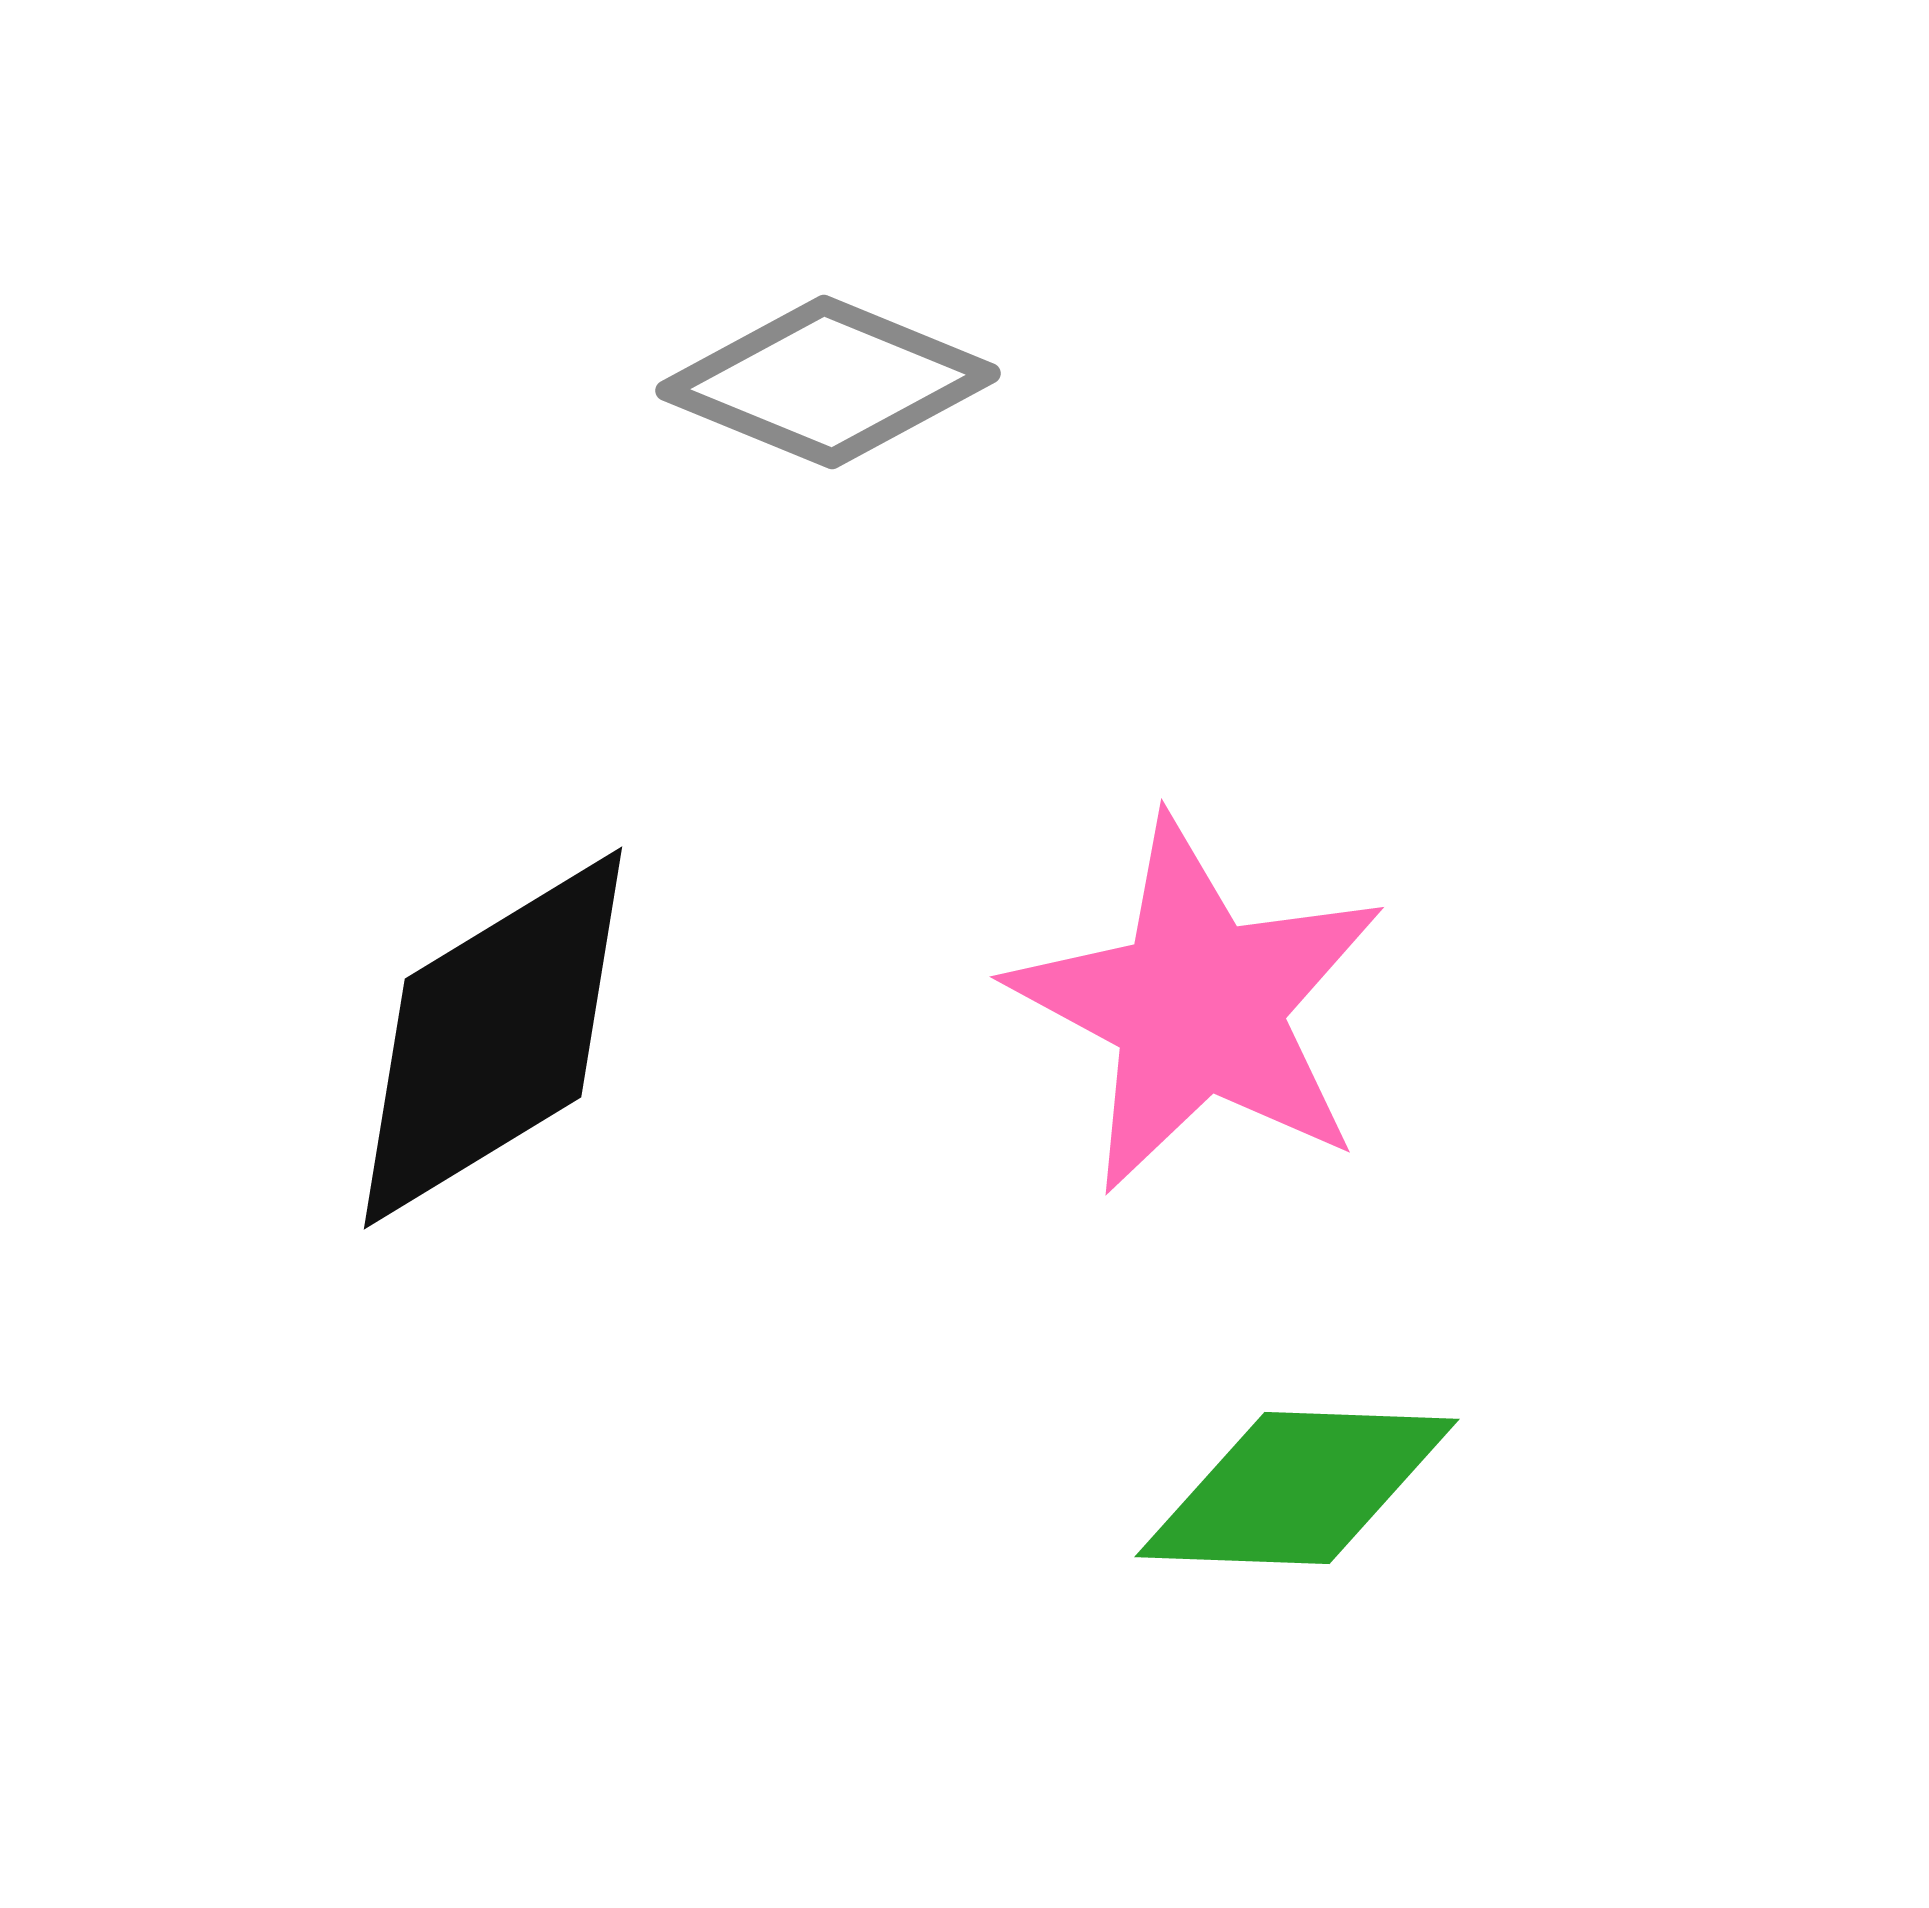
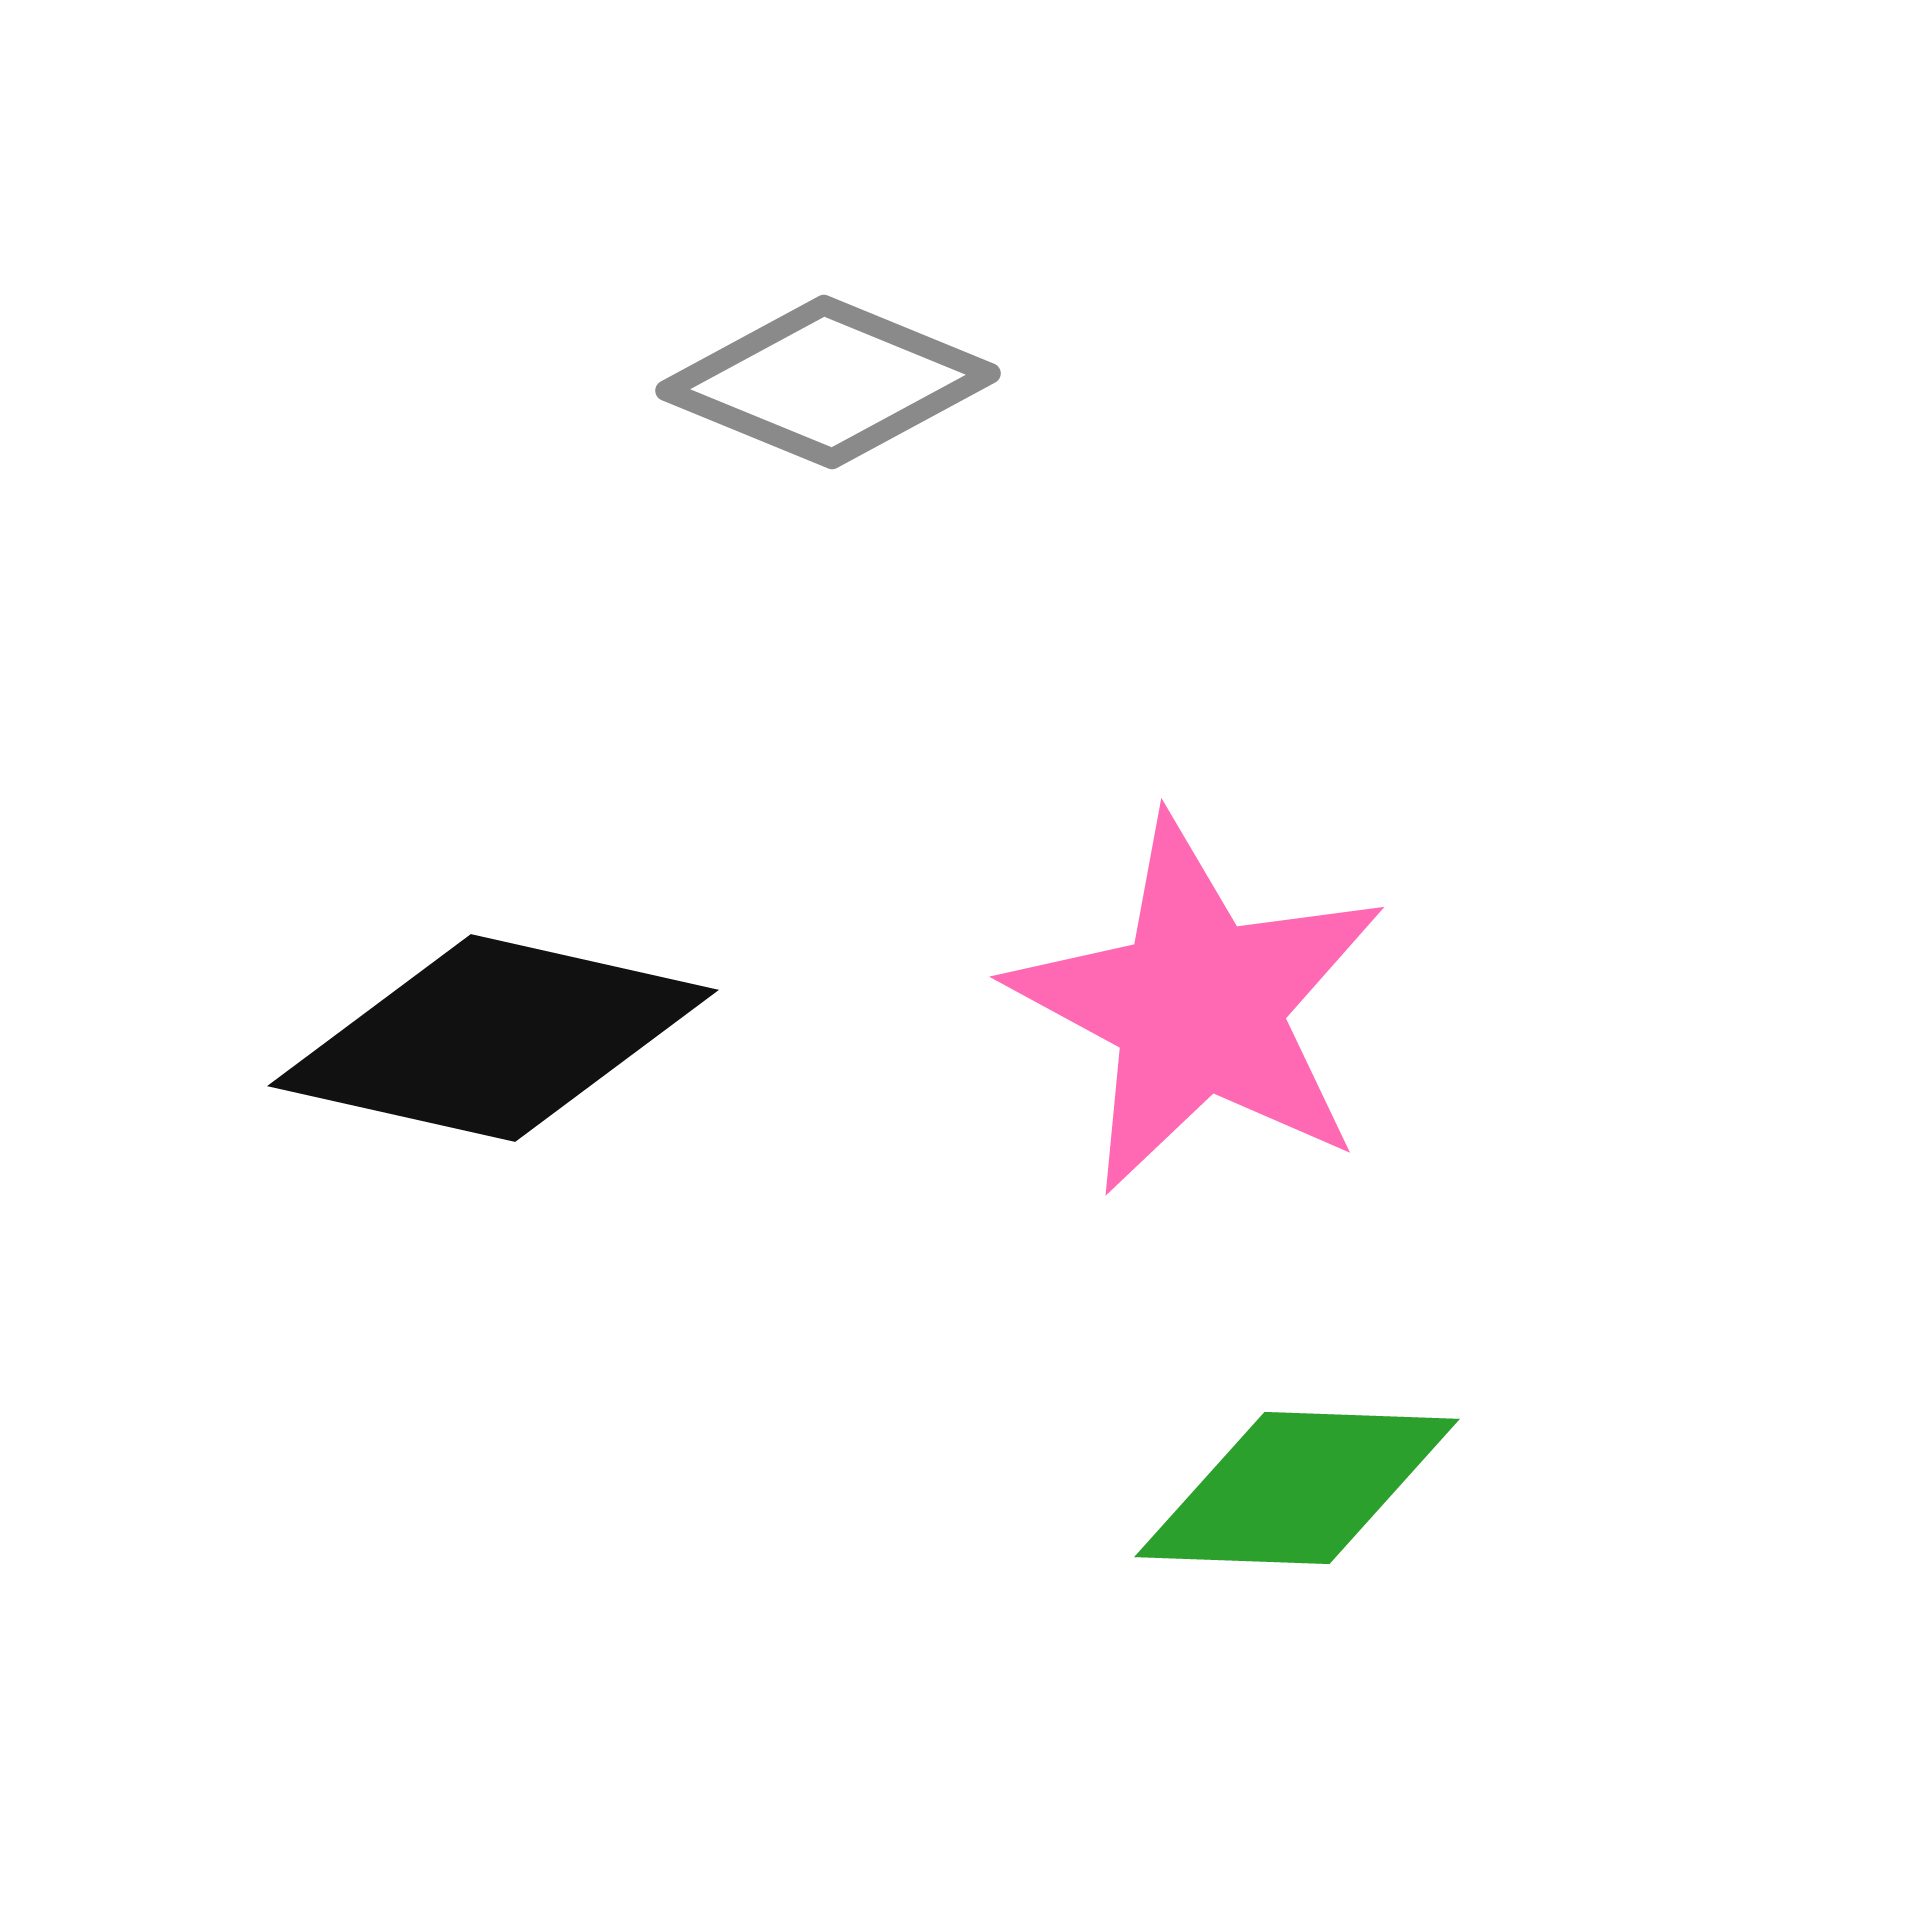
black diamond: rotated 44 degrees clockwise
